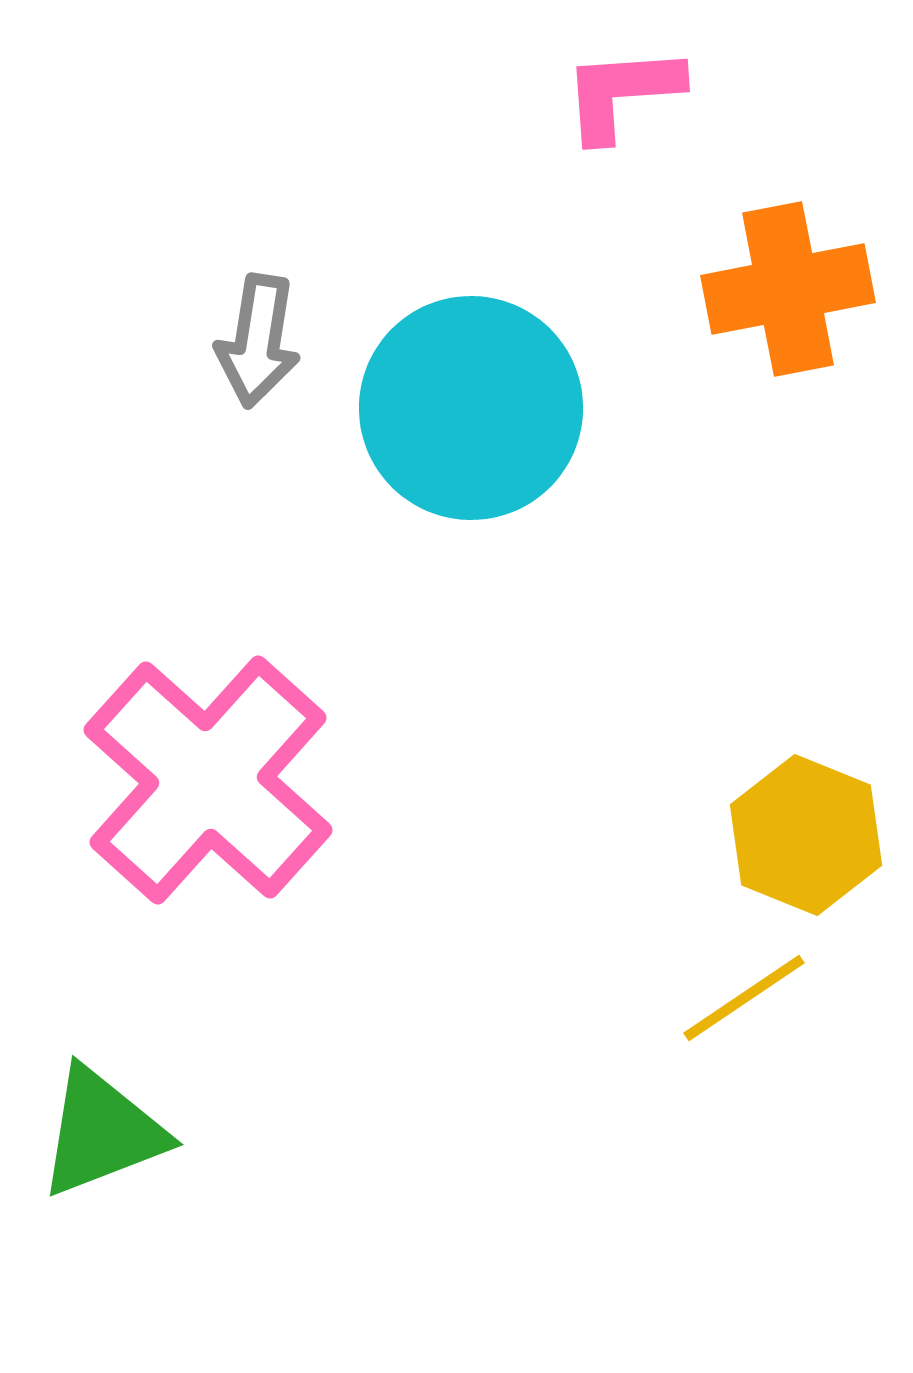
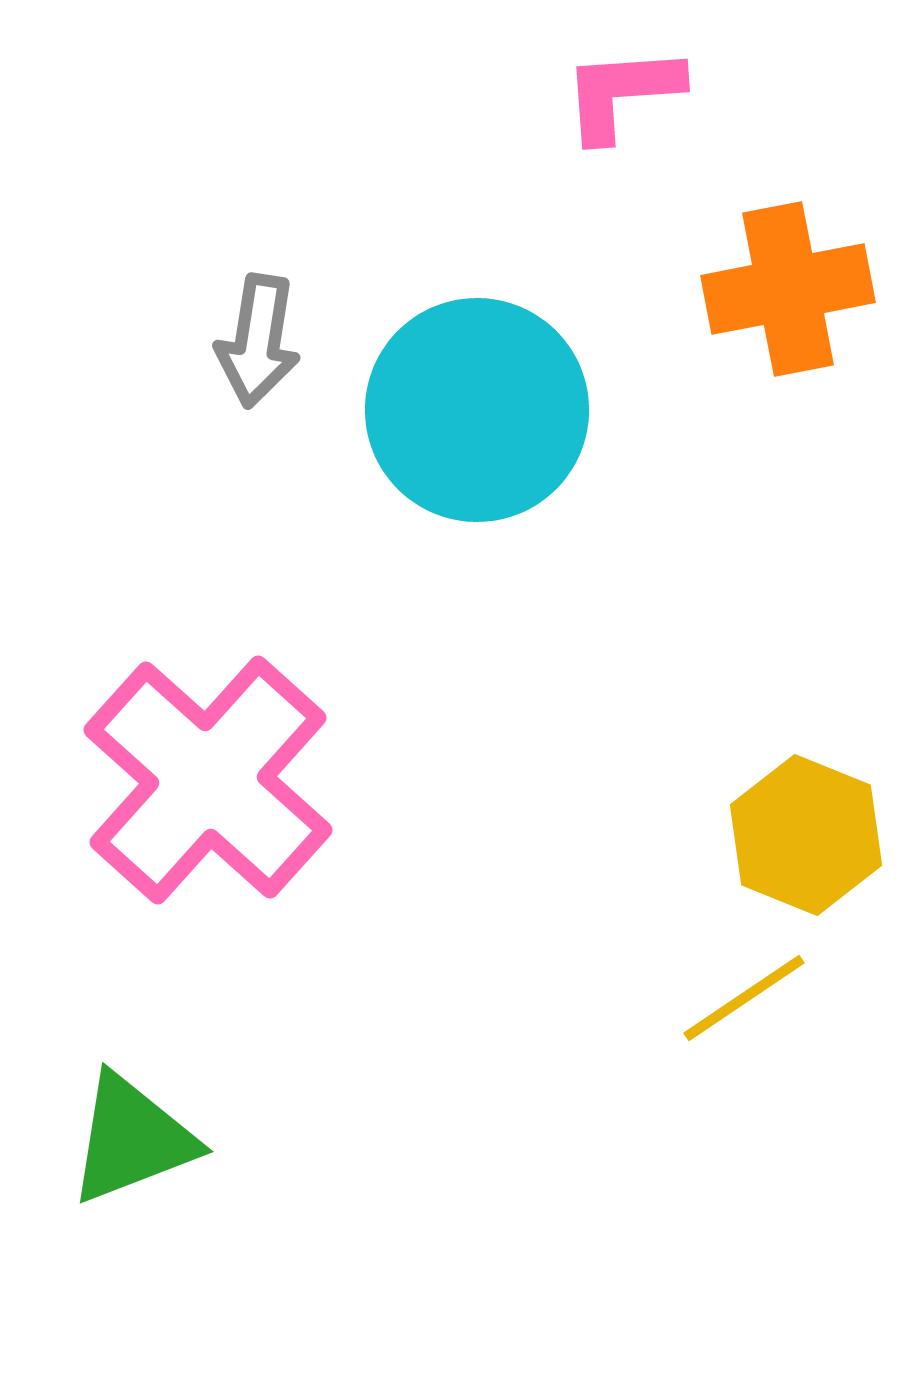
cyan circle: moved 6 px right, 2 px down
green triangle: moved 30 px right, 7 px down
